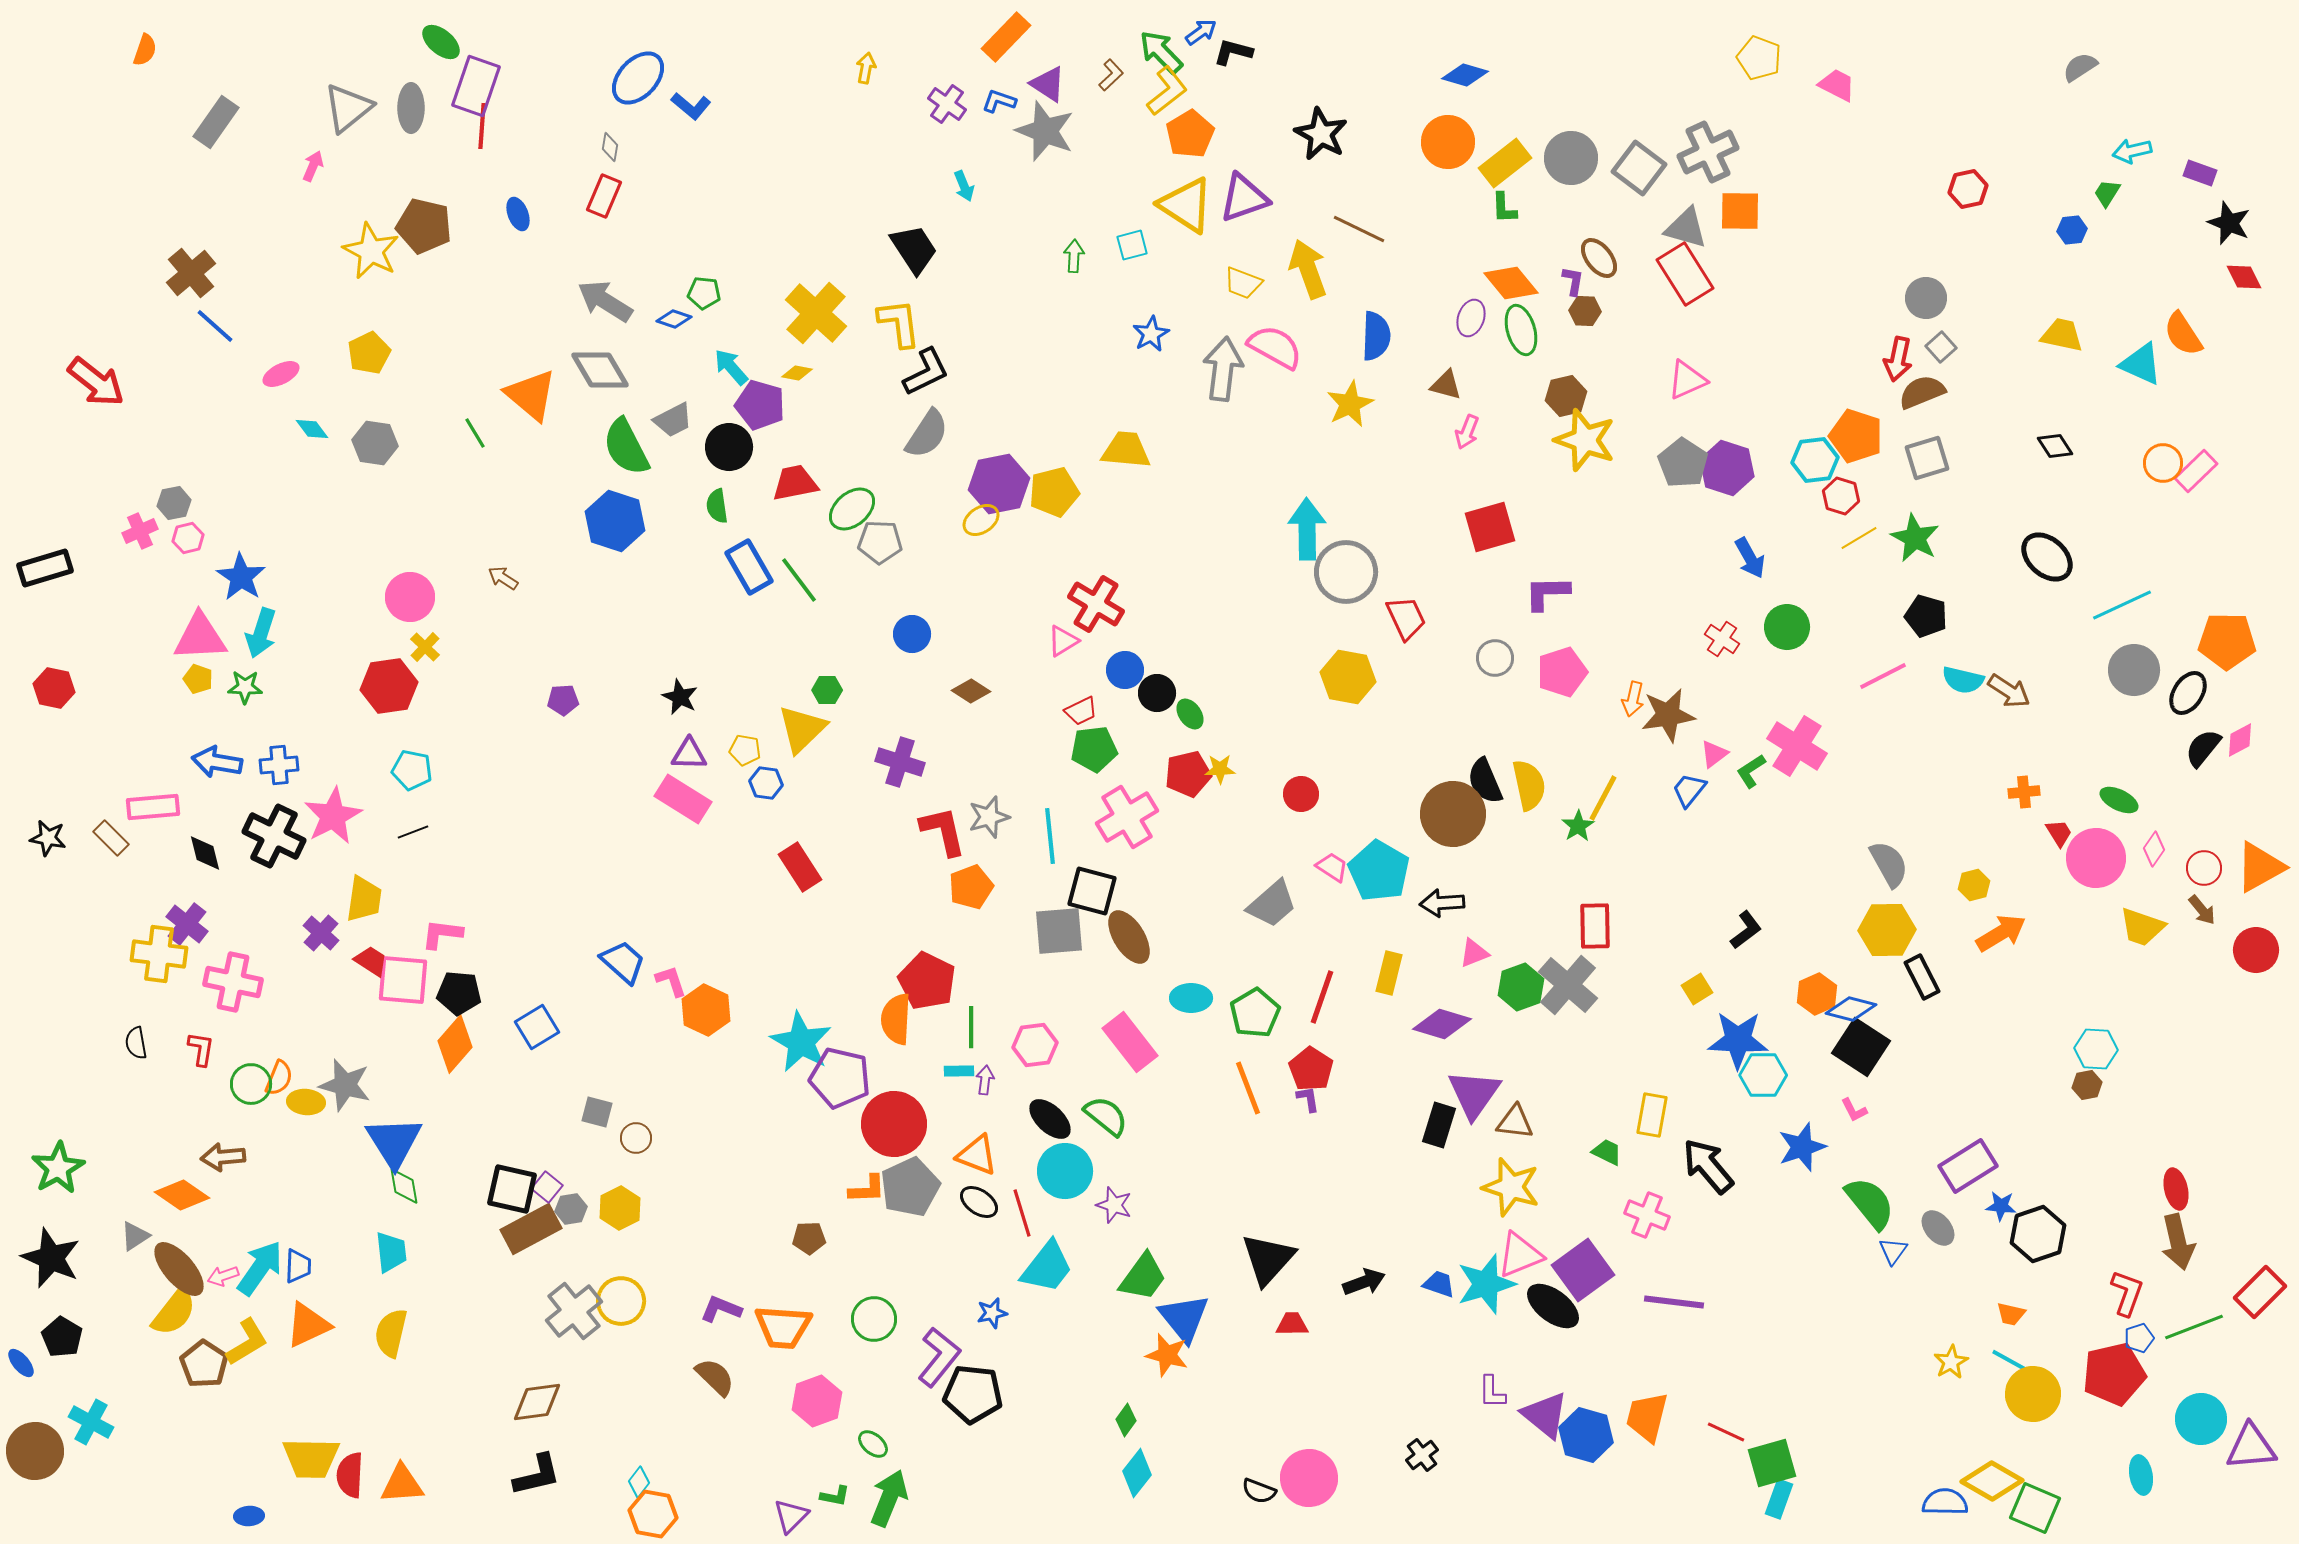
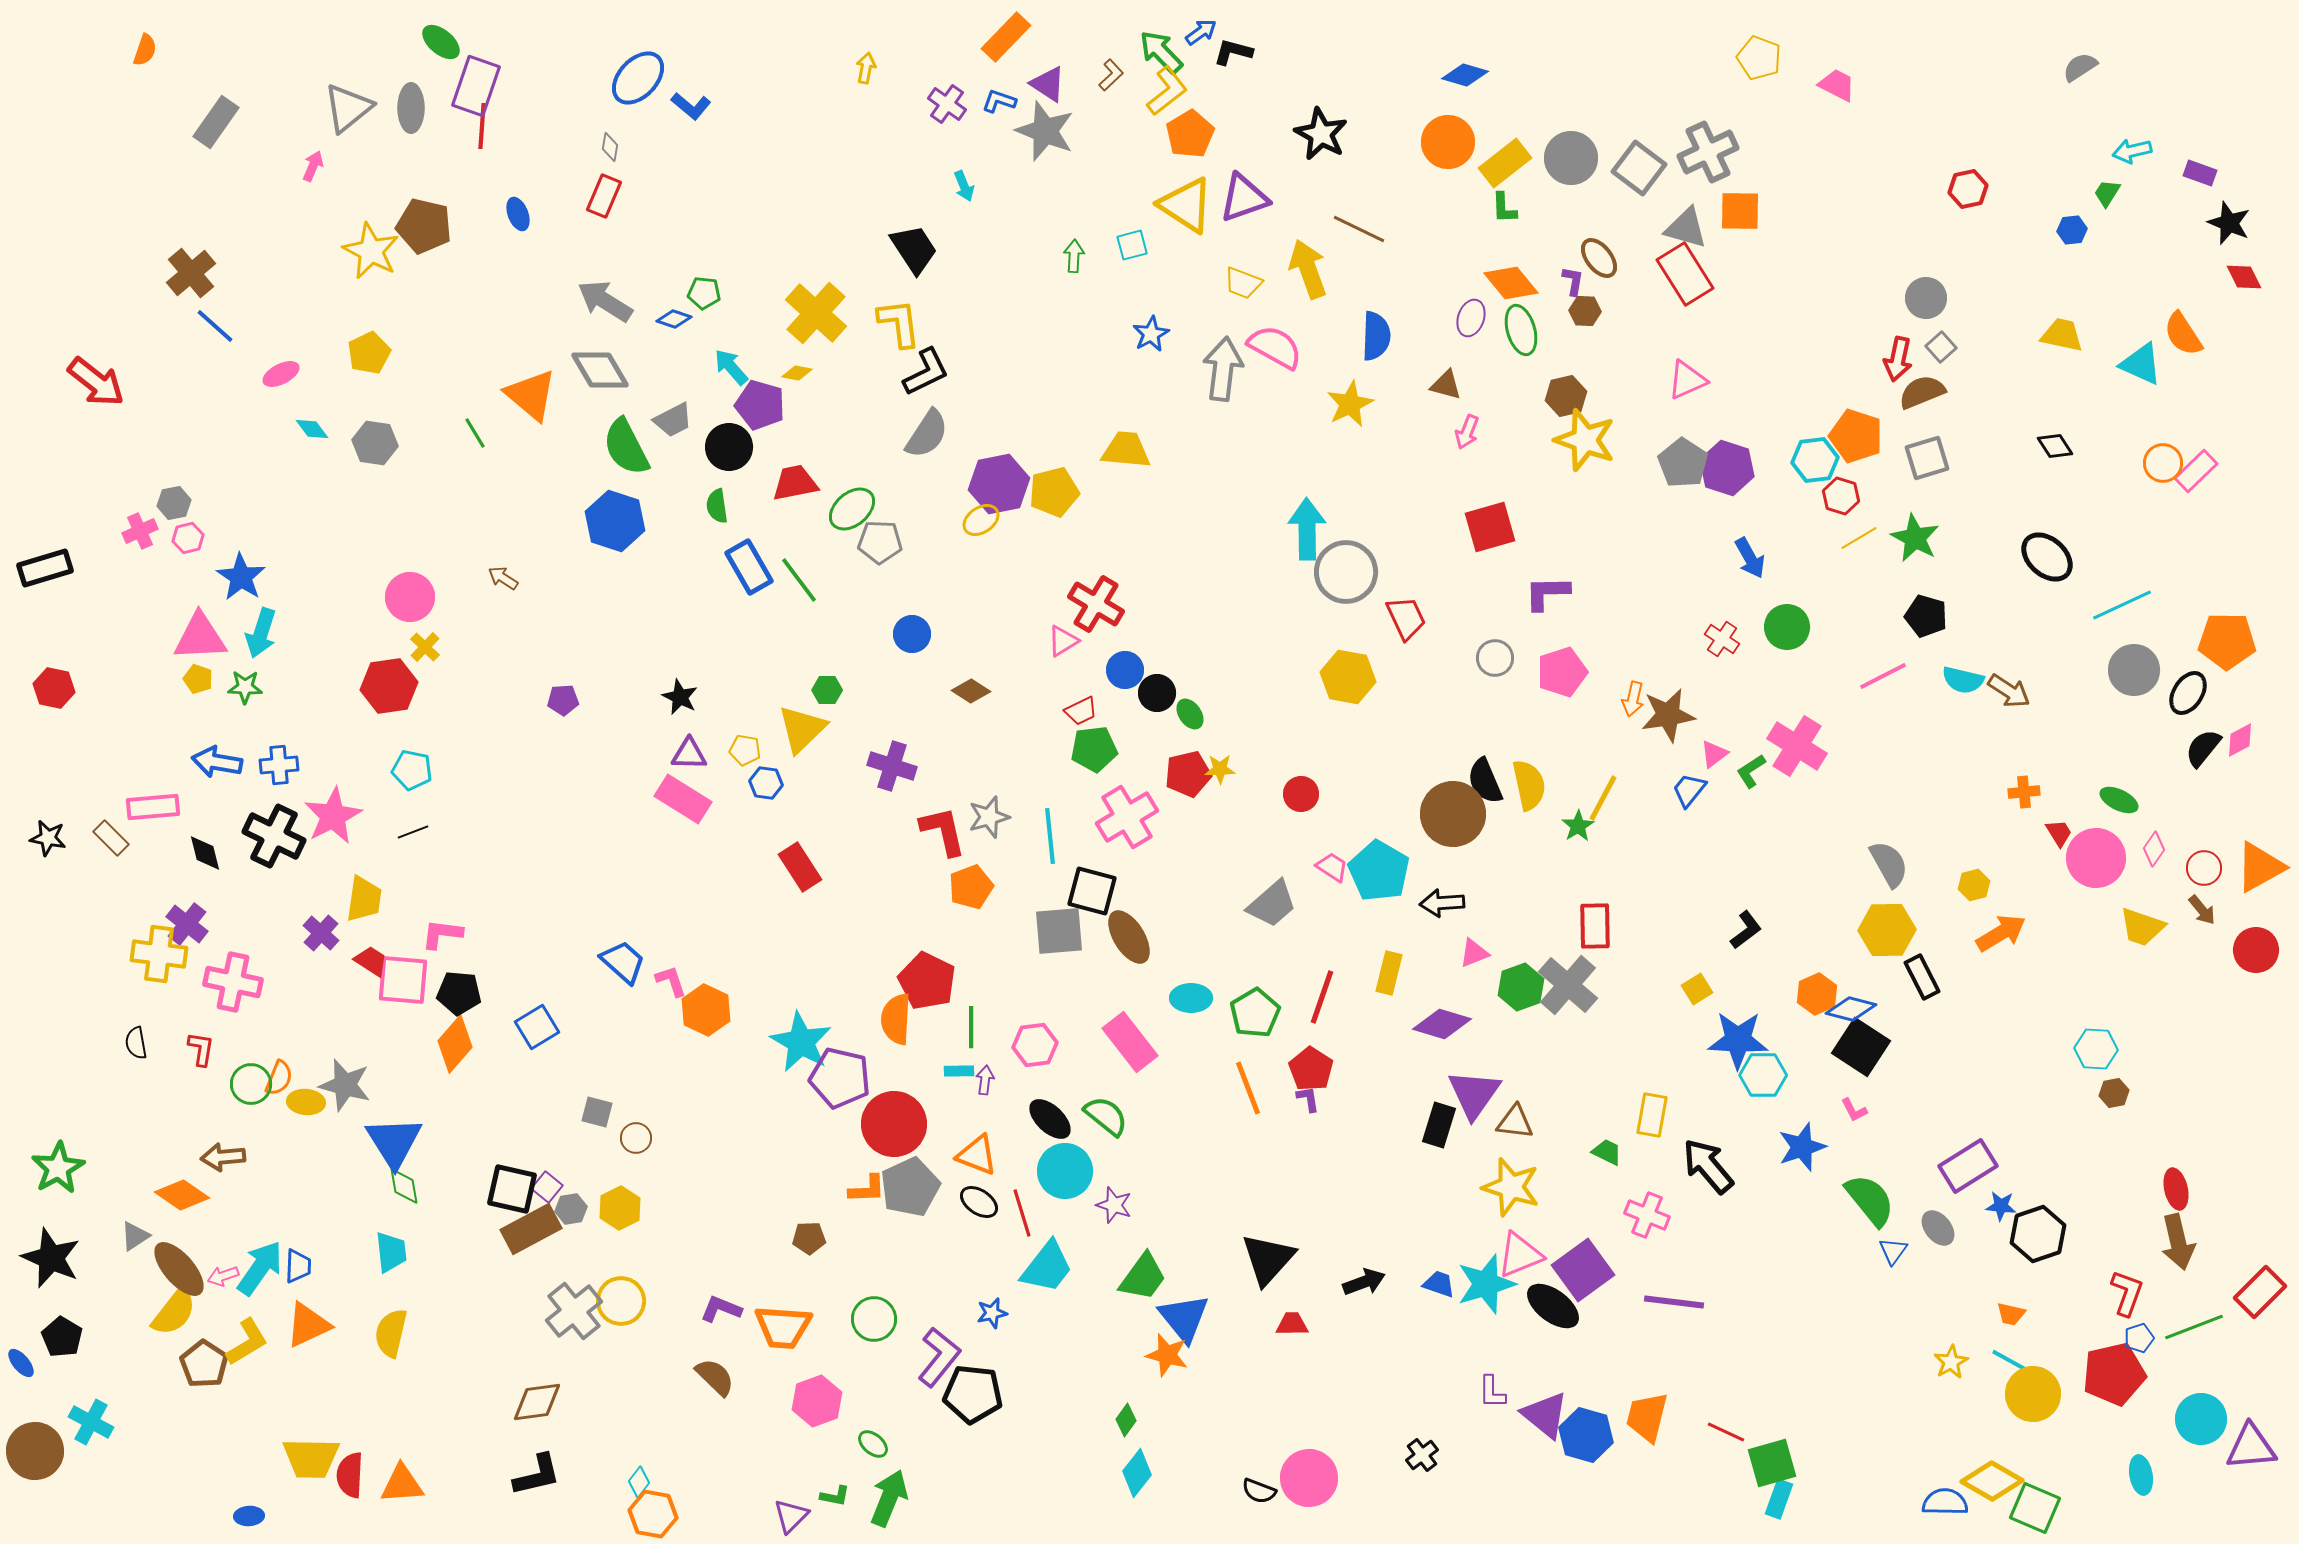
purple cross at (900, 762): moved 8 px left, 4 px down
brown hexagon at (2087, 1085): moved 27 px right, 8 px down
green semicircle at (1870, 1203): moved 3 px up
